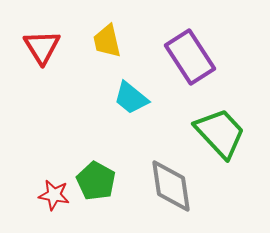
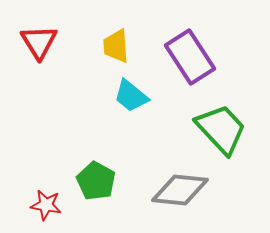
yellow trapezoid: moved 9 px right, 5 px down; rotated 9 degrees clockwise
red triangle: moved 3 px left, 5 px up
cyan trapezoid: moved 2 px up
green trapezoid: moved 1 px right, 4 px up
gray diamond: moved 9 px right, 4 px down; rotated 76 degrees counterclockwise
red star: moved 8 px left, 10 px down
